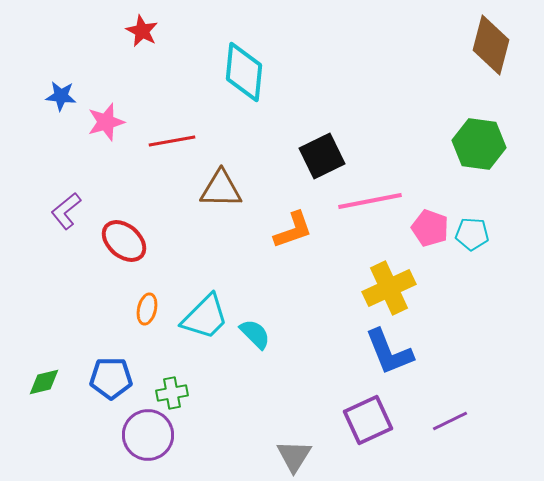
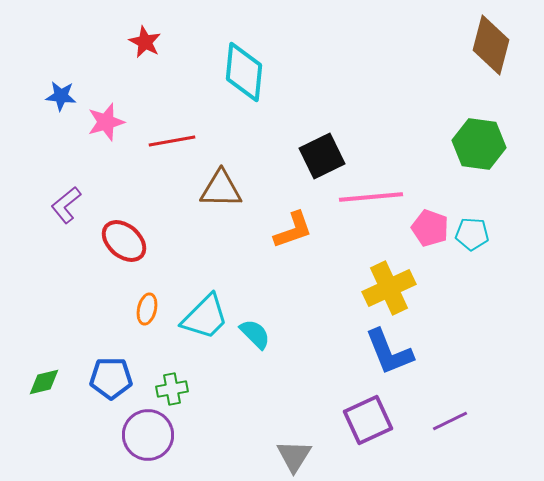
red star: moved 3 px right, 11 px down
pink line: moved 1 px right, 4 px up; rotated 6 degrees clockwise
purple L-shape: moved 6 px up
green cross: moved 4 px up
